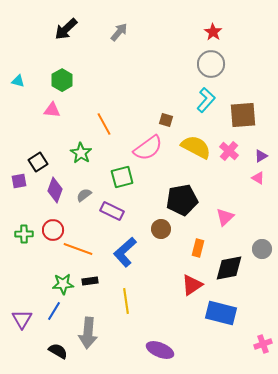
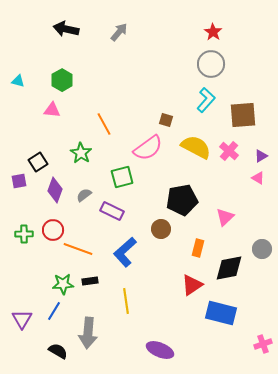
black arrow at (66, 29): rotated 55 degrees clockwise
